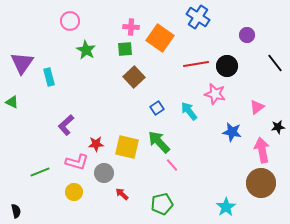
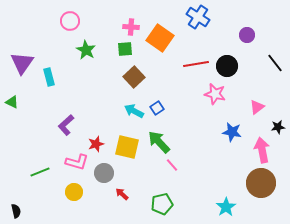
cyan arrow: moved 55 px left; rotated 24 degrees counterclockwise
red star: rotated 14 degrees counterclockwise
